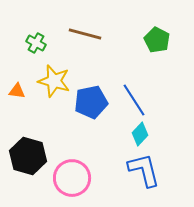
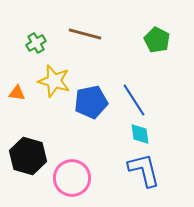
green cross: rotated 30 degrees clockwise
orange triangle: moved 2 px down
cyan diamond: rotated 50 degrees counterclockwise
